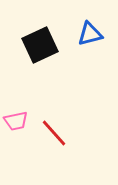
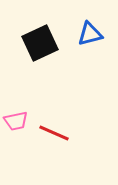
black square: moved 2 px up
red line: rotated 24 degrees counterclockwise
